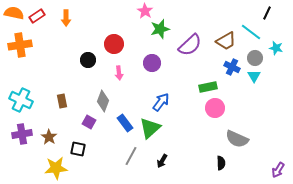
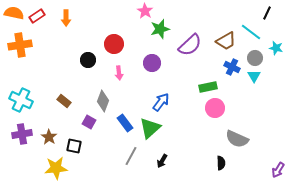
brown rectangle: moved 2 px right; rotated 40 degrees counterclockwise
black square: moved 4 px left, 3 px up
